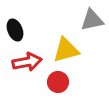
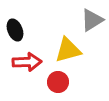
gray triangle: rotated 20 degrees counterclockwise
yellow triangle: moved 2 px right
red arrow: rotated 8 degrees clockwise
